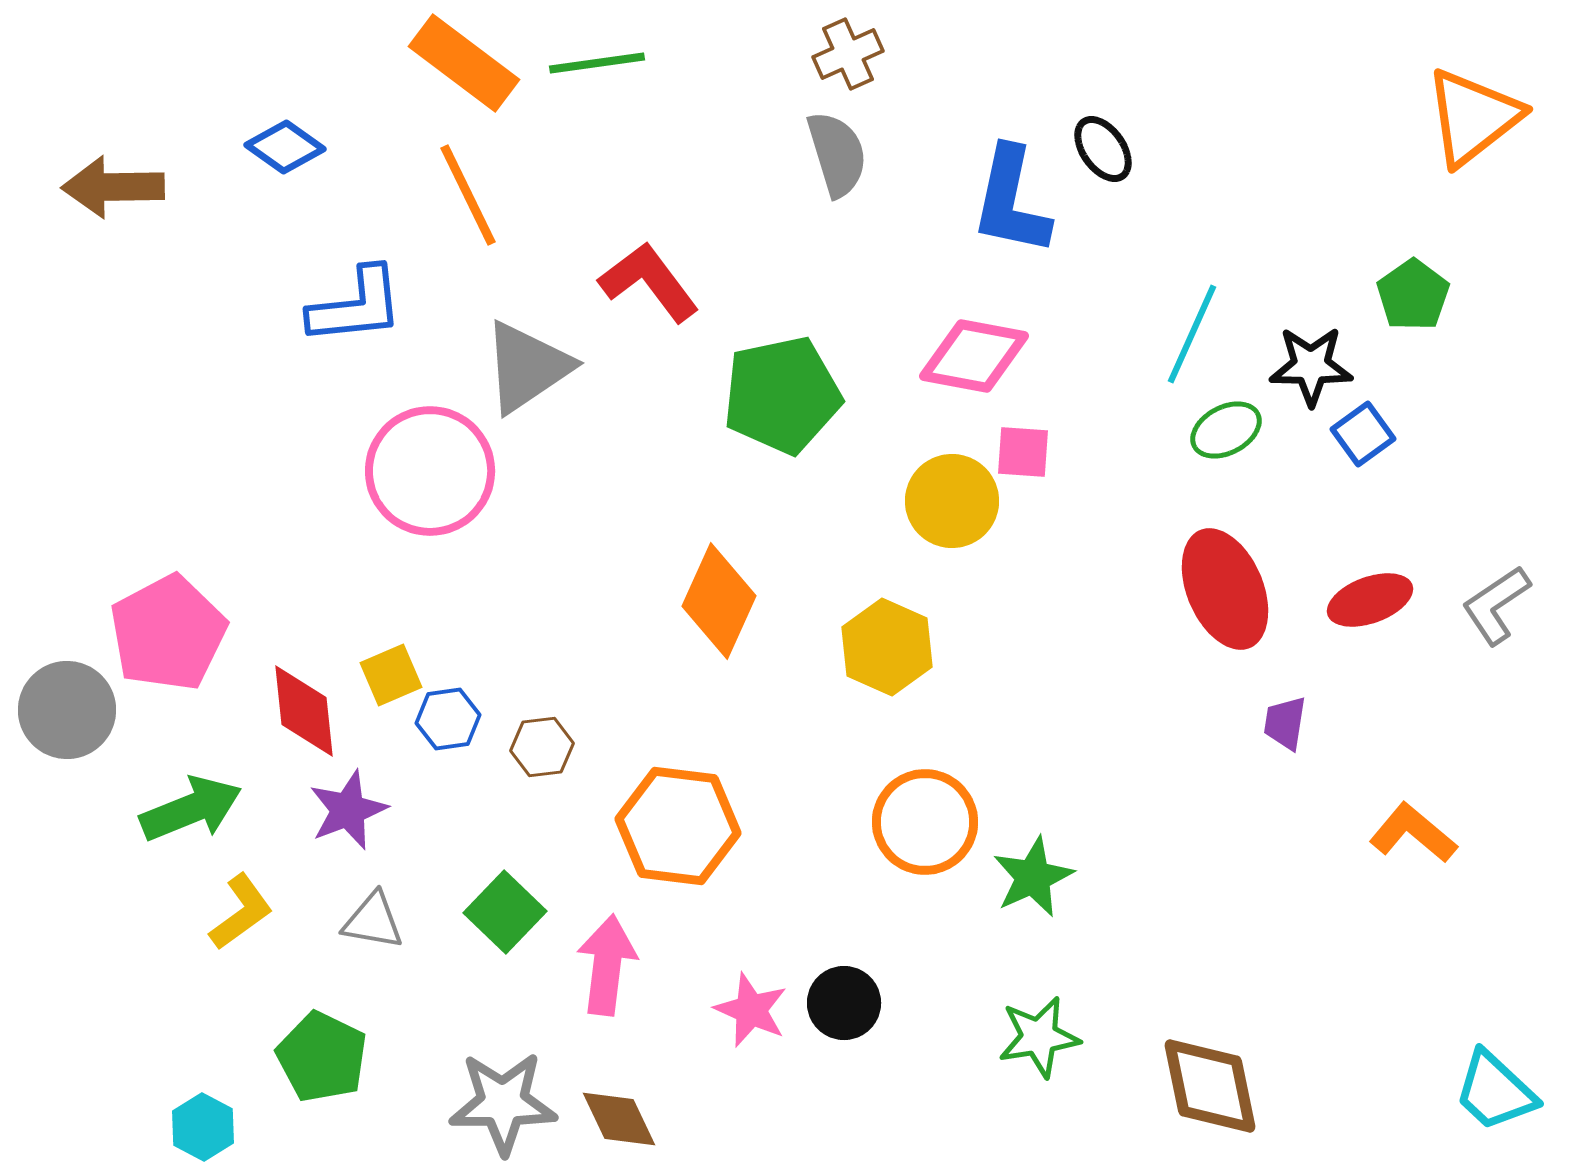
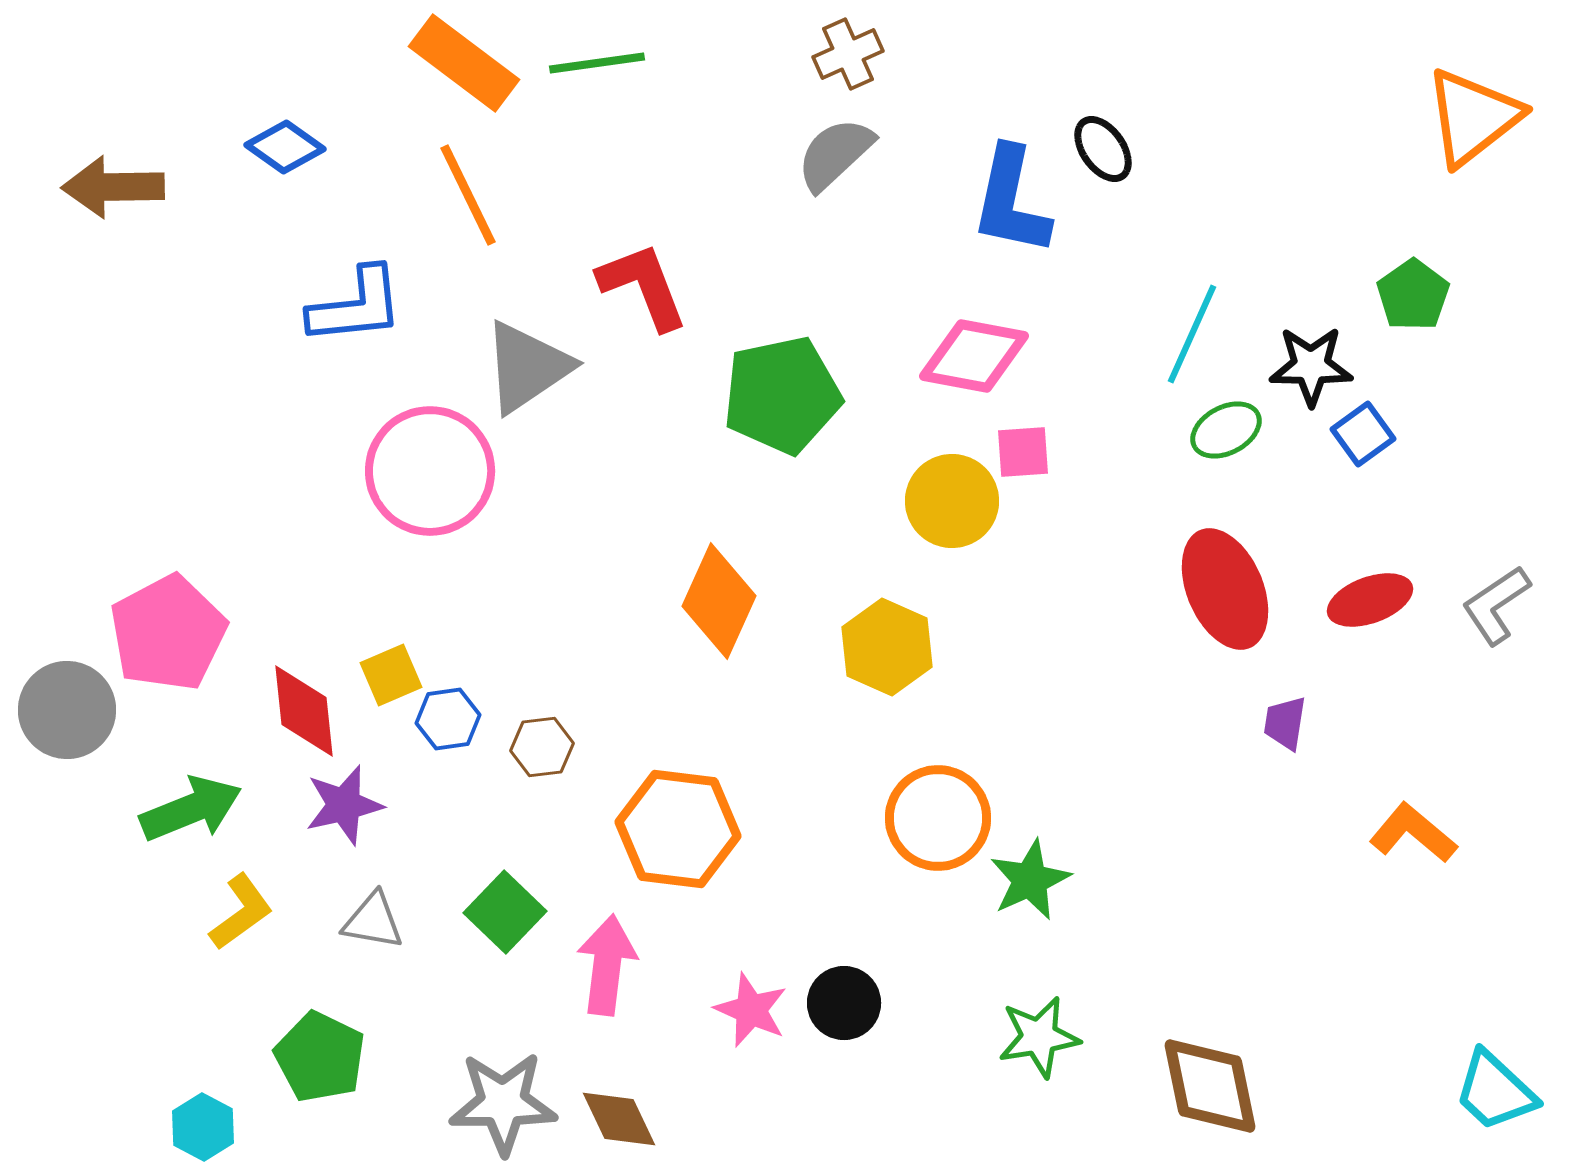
gray semicircle at (837, 154): moved 2 px left; rotated 116 degrees counterclockwise
red L-shape at (649, 282): moved 6 px left, 4 px down; rotated 16 degrees clockwise
pink square at (1023, 452): rotated 8 degrees counterclockwise
purple star at (348, 810): moved 4 px left, 5 px up; rotated 8 degrees clockwise
orange circle at (925, 822): moved 13 px right, 4 px up
orange hexagon at (678, 826): moved 3 px down
green star at (1033, 877): moved 3 px left, 3 px down
green pentagon at (322, 1057): moved 2 px left
